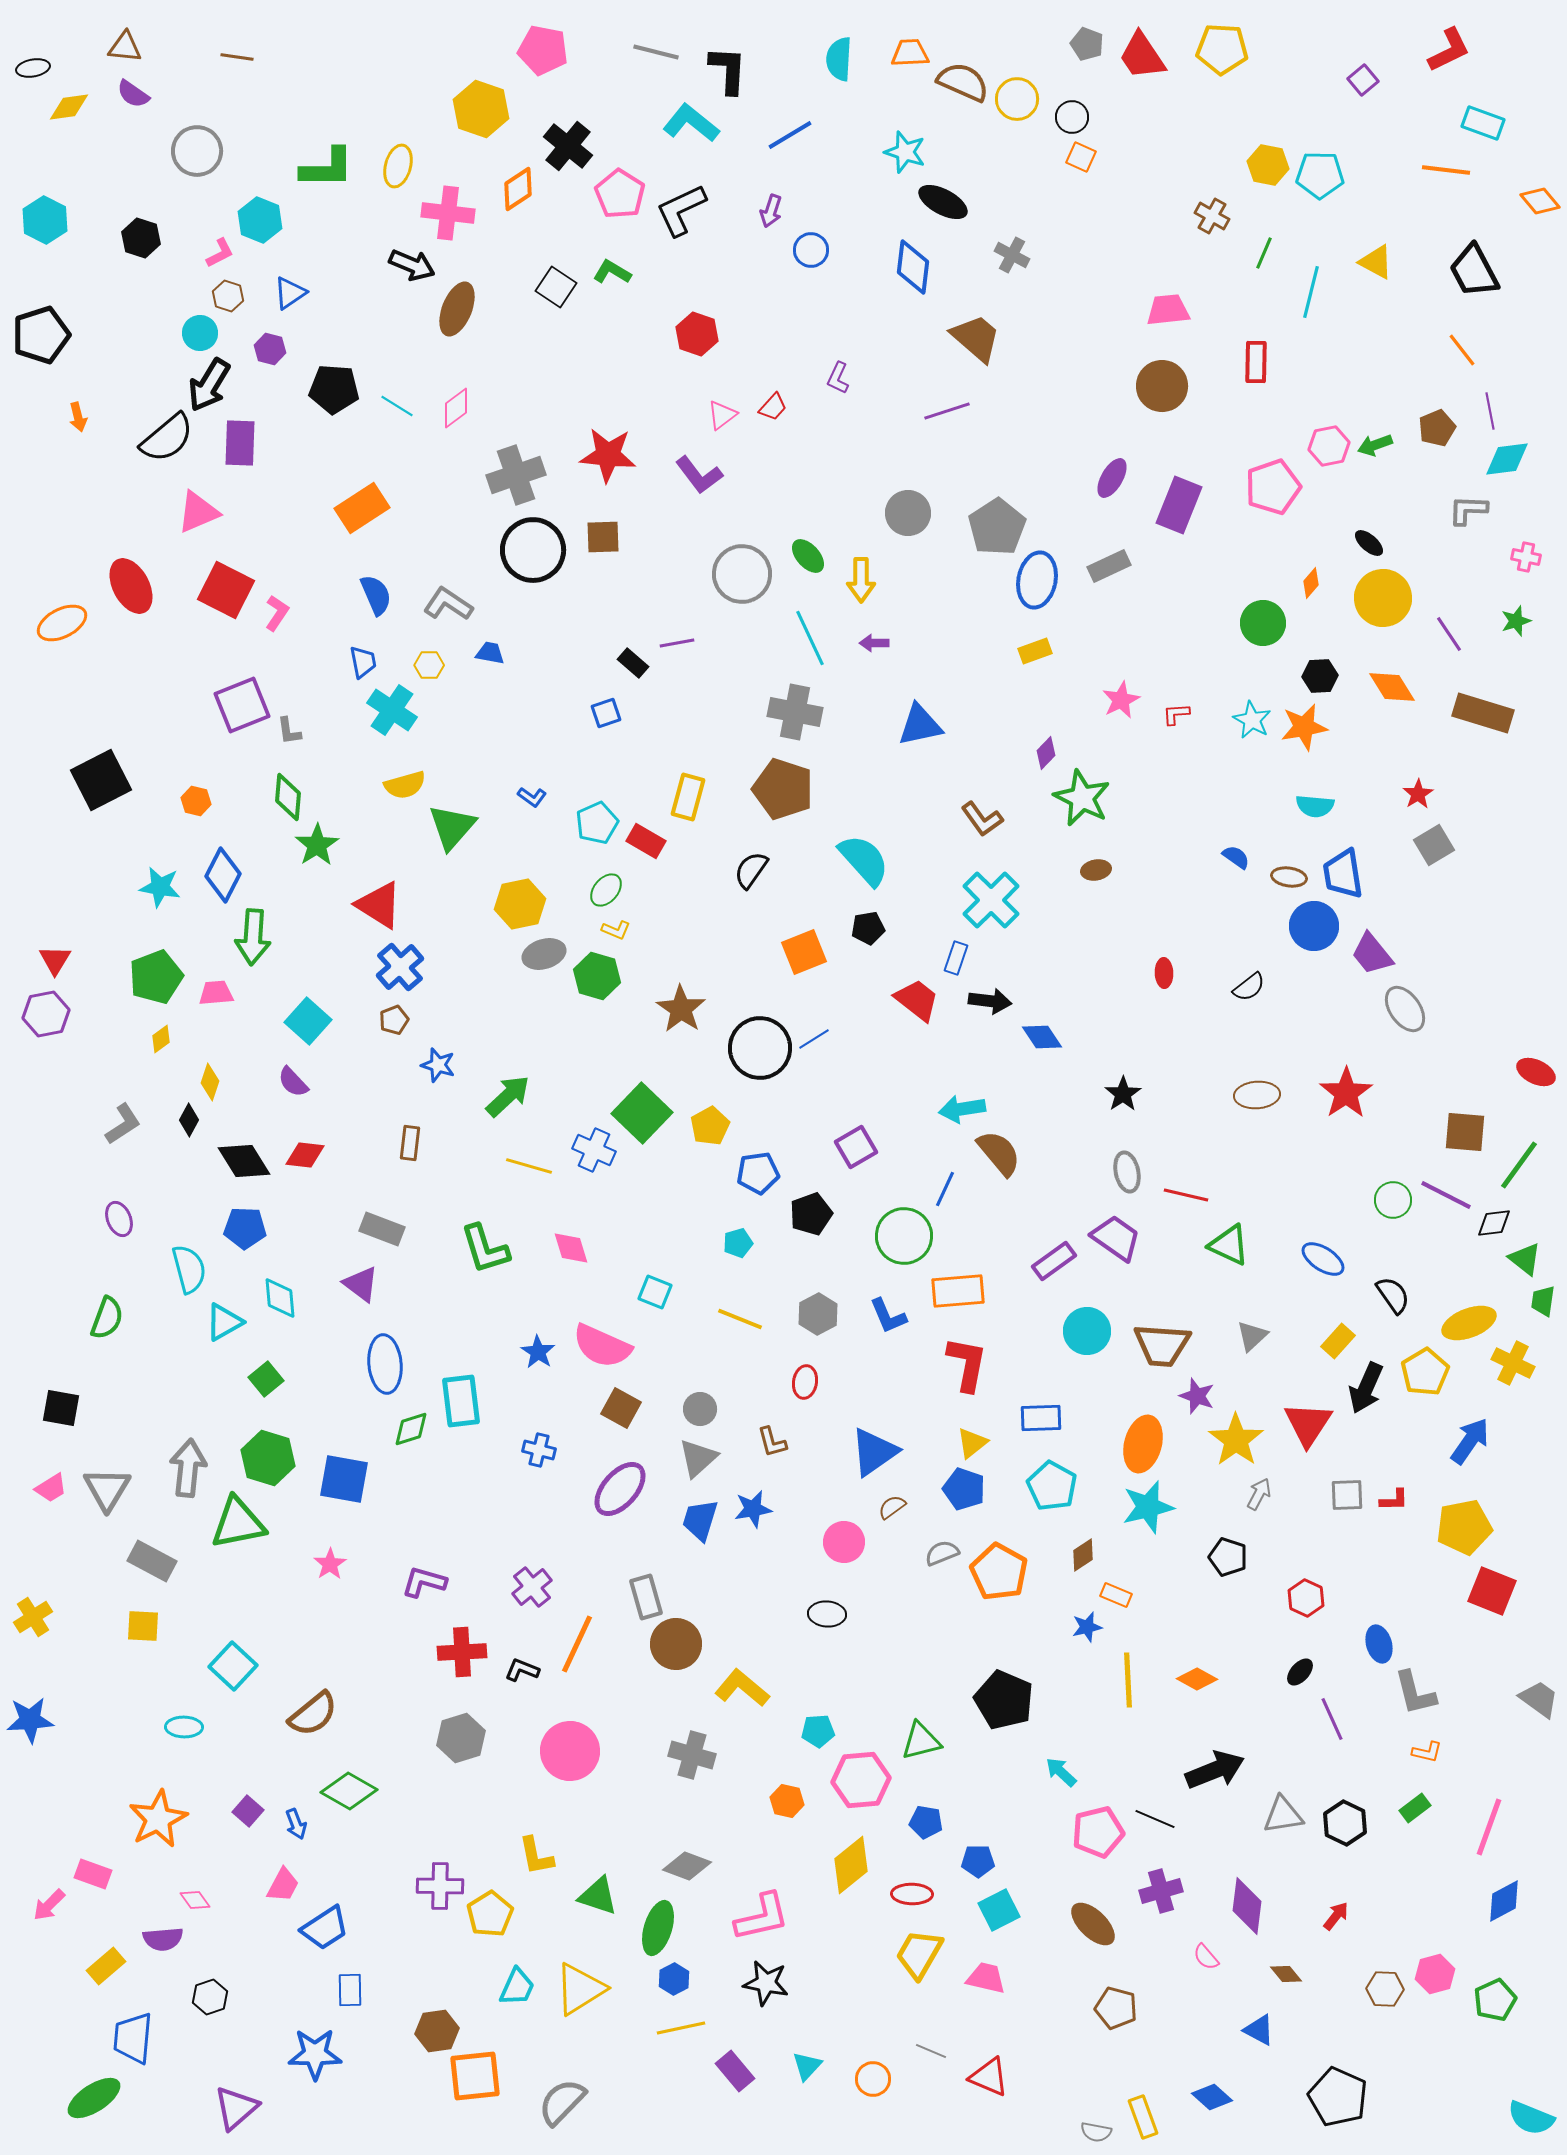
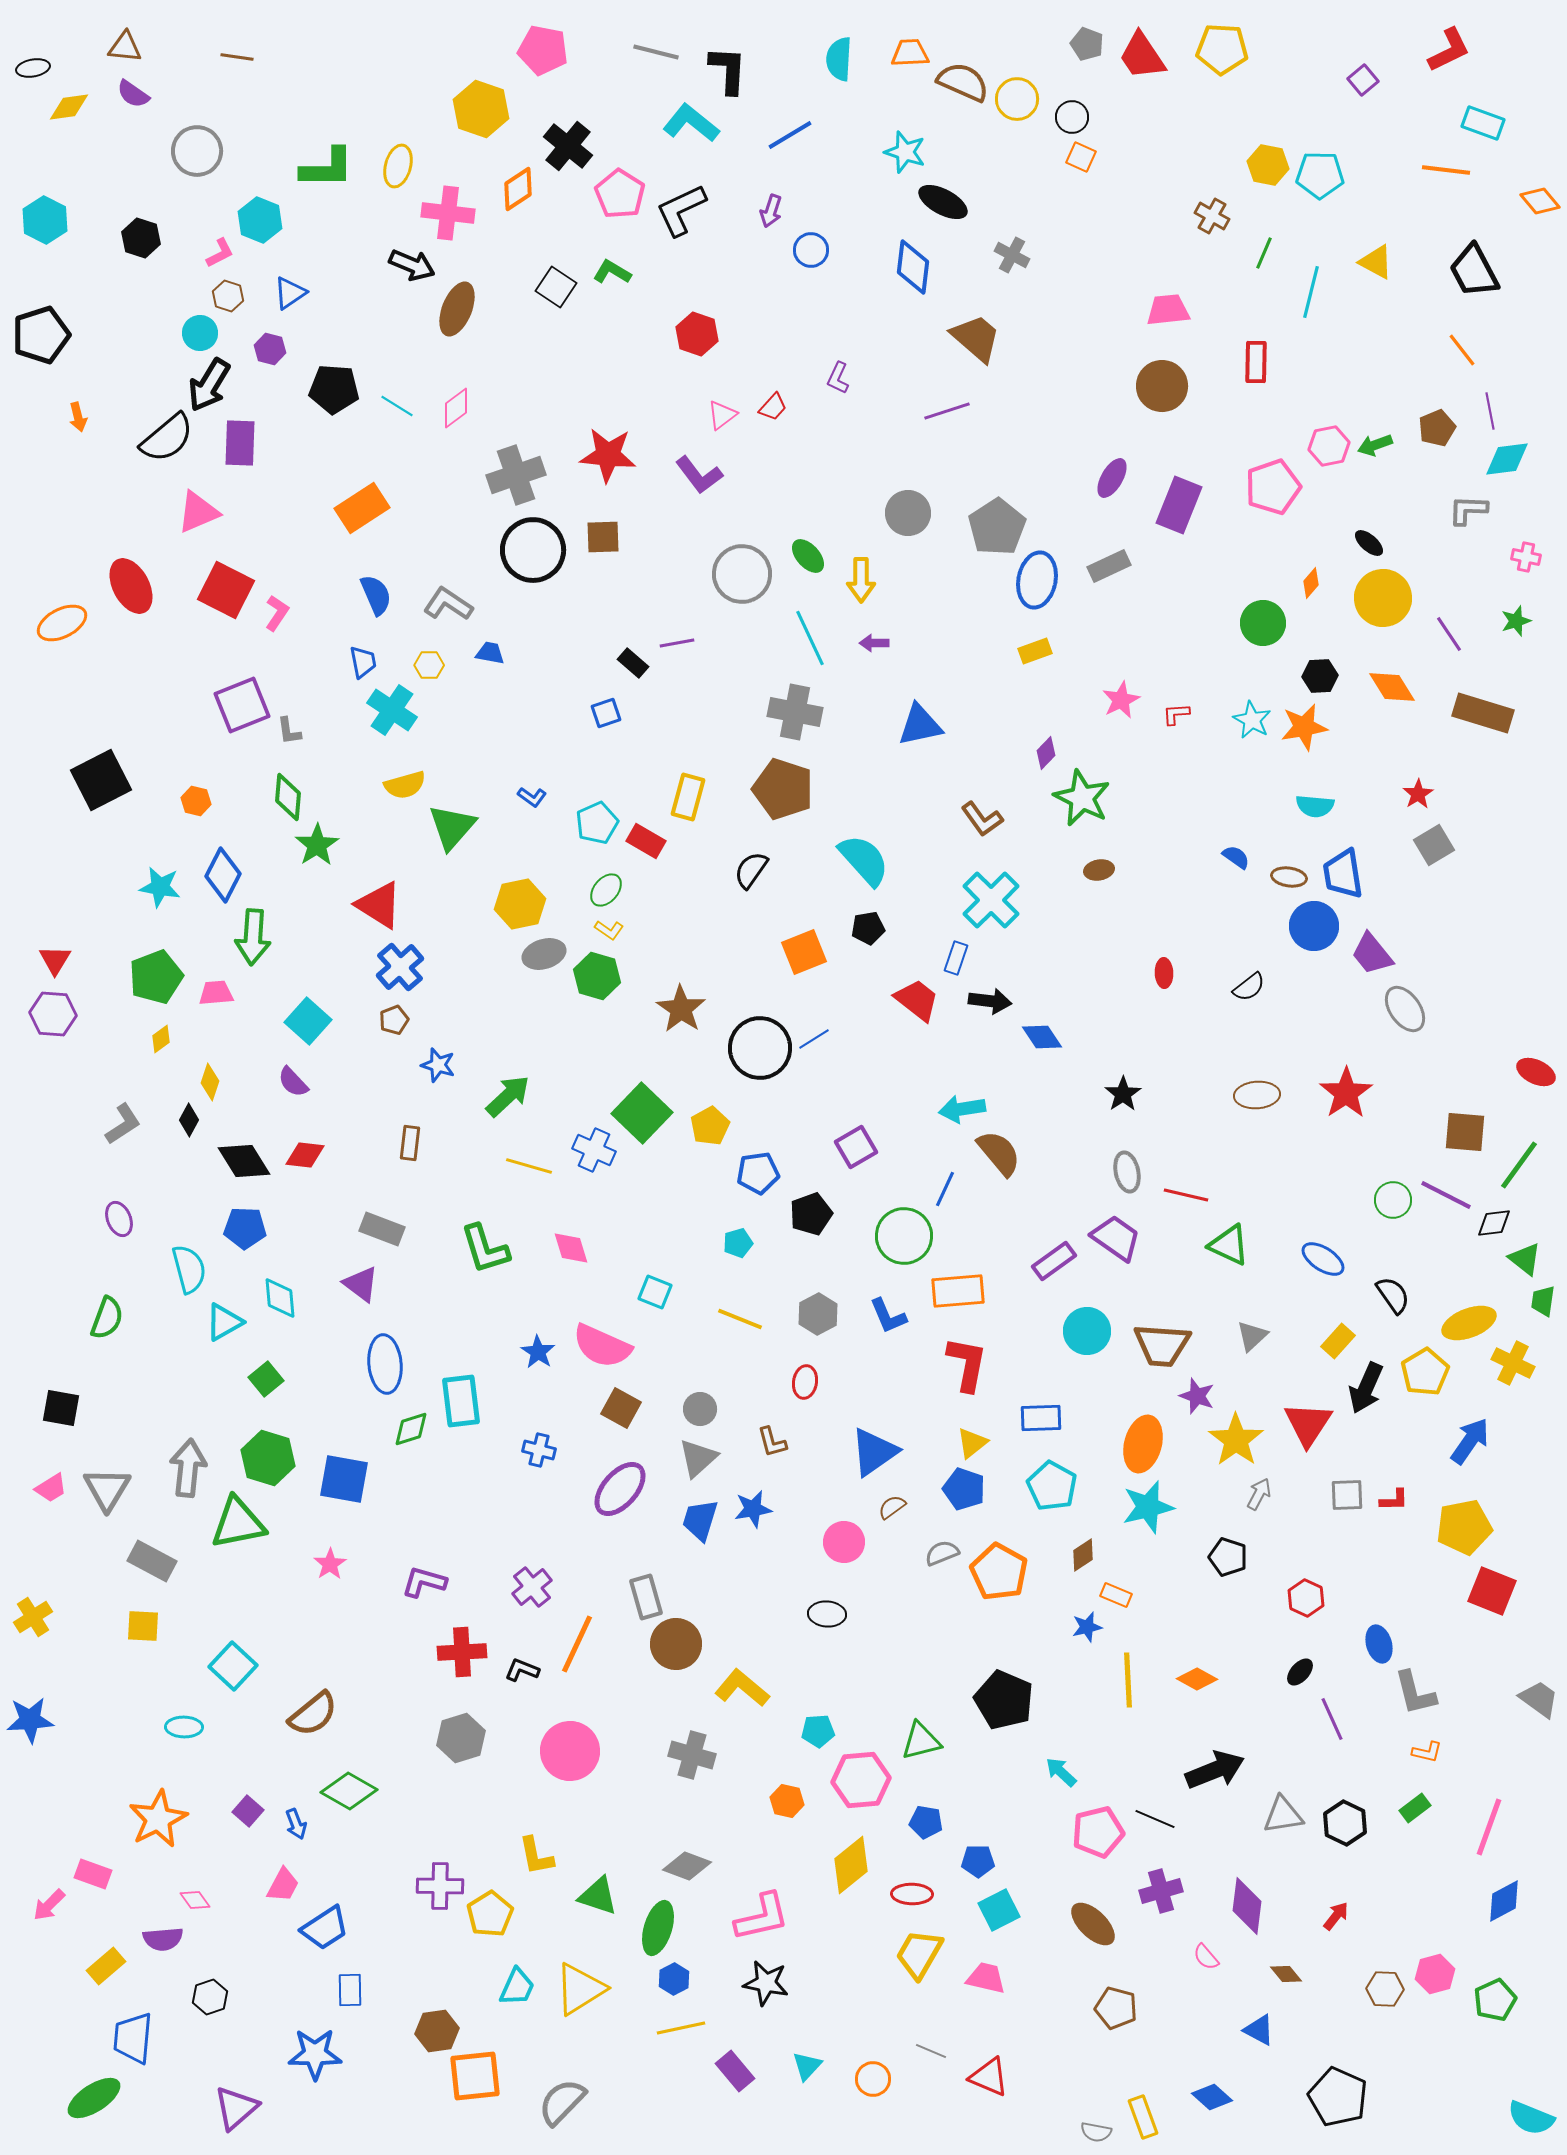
brown ellipse at (1096, 870): moved 3 px right
yellow L-shape at (616, 930): moved 7 px left; rotated 12 degrees clockwise
purple hexagon at (46, 1014): moved 7 px right; rotated 15 degrees clockwise
